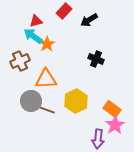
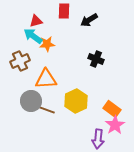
red rectangle: rotated 42 degrees counterclockwise
orange star: rotated 28 degrees clockwise
